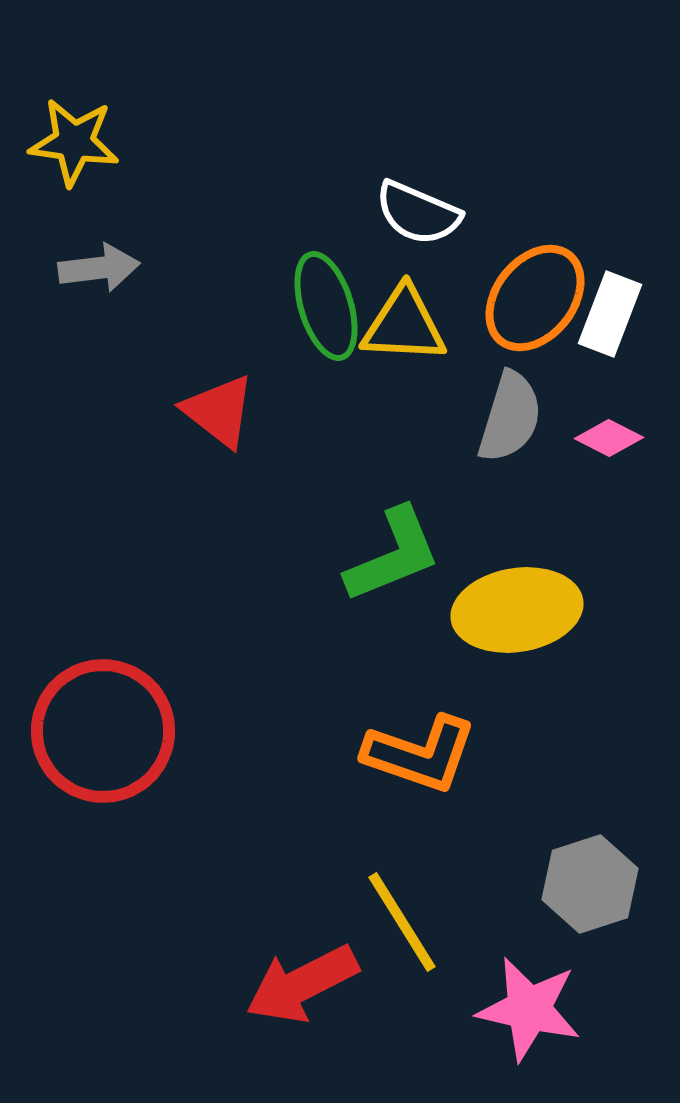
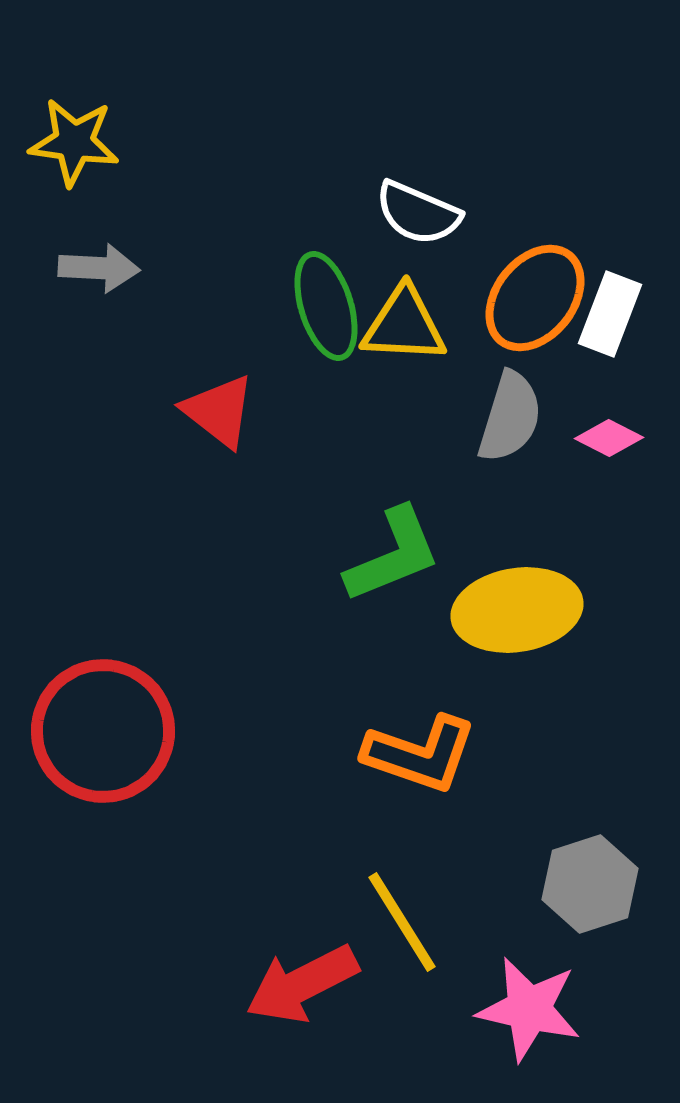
gray arrow: rotated 10 degrees clockwise
